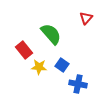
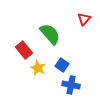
red triangle: moved 2 px left, 1 px down
green semicircle: moved 1 px left
yellow star: moved 1 px left, 1 px down; rotated 21 degrees clockwise
blue cross: moved 7 px left, 1 px down
